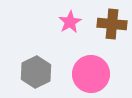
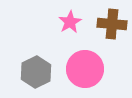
pink circle: moved 6 px left, 5 px up
